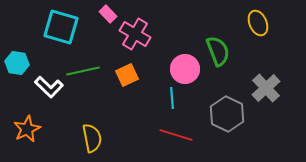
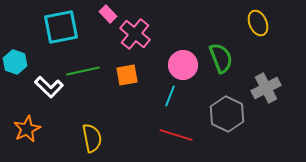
cyan square: rotated 27 degrees counterclockwise
pink cross: rotated 8 degrees clockwise
green semicircle: moved 3 px right, 7 px down
cyan hexagon: moved 2 px left, 1 px up; rotated 10 degrees clockwise
pink circle: moved 2 px left, 4 px up
orange square: rotated 15 degrees clockwise
gray cross: rotated 16 degrees clockwise
cyan line: moved 2 px left, 2 px up; rotated 25 degrees clockwise
